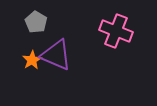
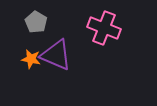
pink cross: moved 12 px left, 3 px up
orange star: moved 1 px left, 1 px up; rotated 30 degrees counterclockwise
